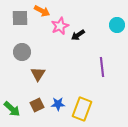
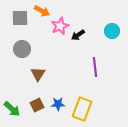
cyan circle: moved 5 px left, 6 px down
gray circle: moved 3 px up
purple line: moved 7 px left
